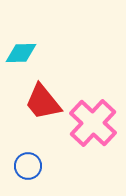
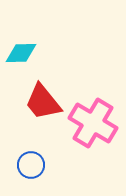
pink cross: rotated 12 degrees counterclockwise
blue circle: moved 3 px right, 1 px up
